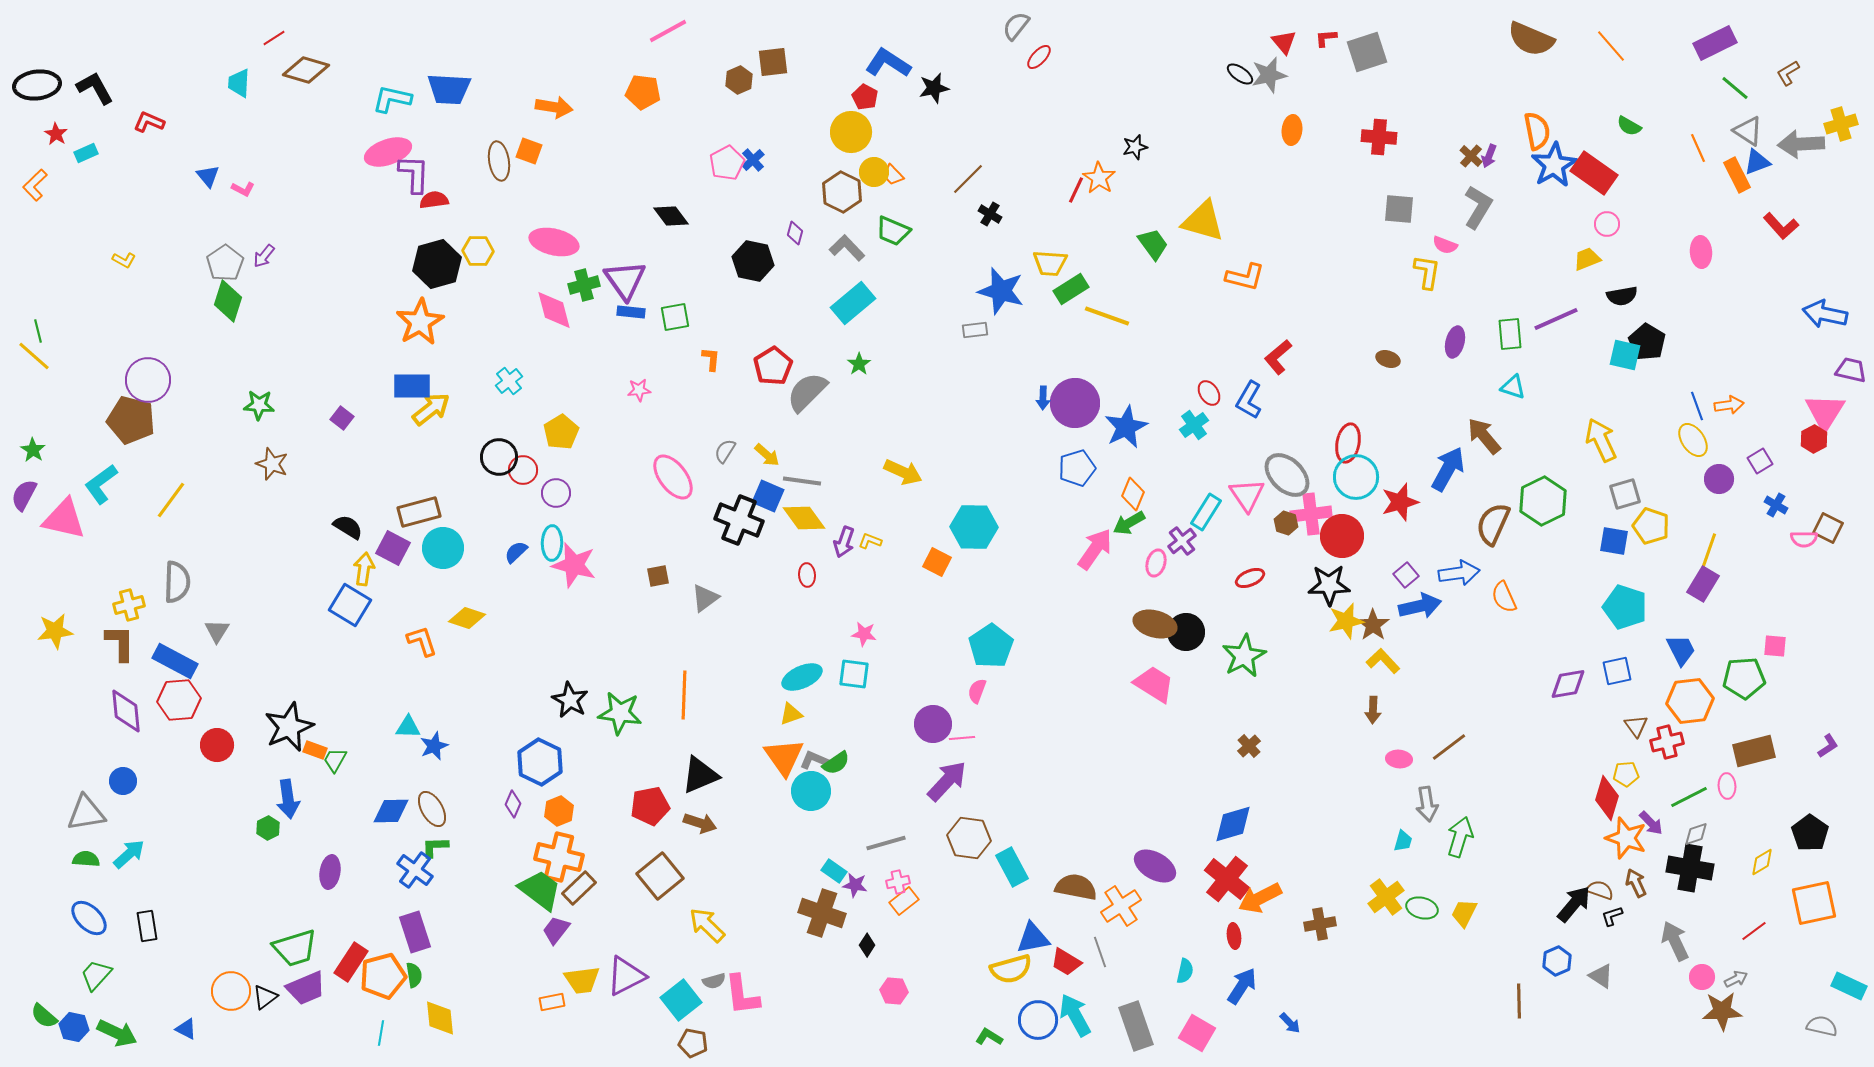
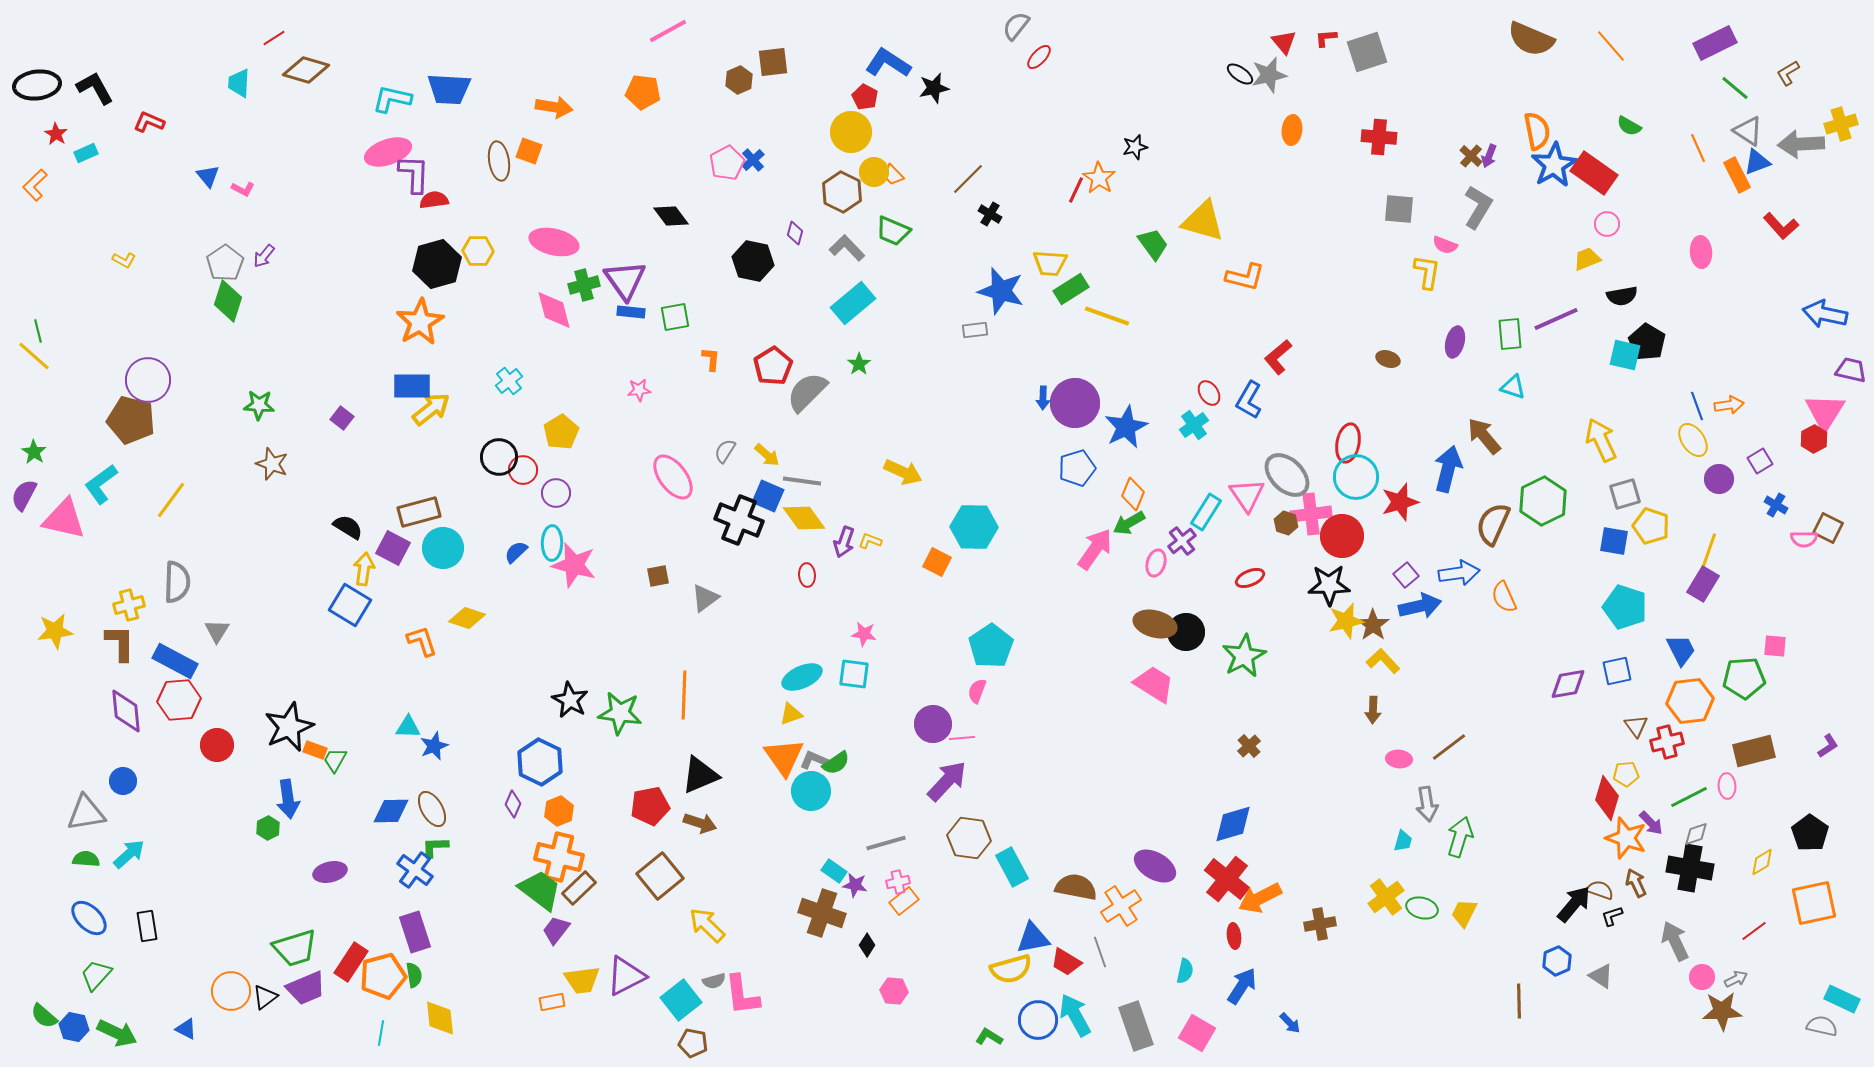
green star at (33, 450): moved 1 px right, 2 px down
blue arrow at (1448, 469): rotated 15 degrees counterclockwise
purple ellipse at (330, 872): rotated 68 degrees clockwise
cyan rectangle at (1849, 986): moved 7 px left, 13 px down
